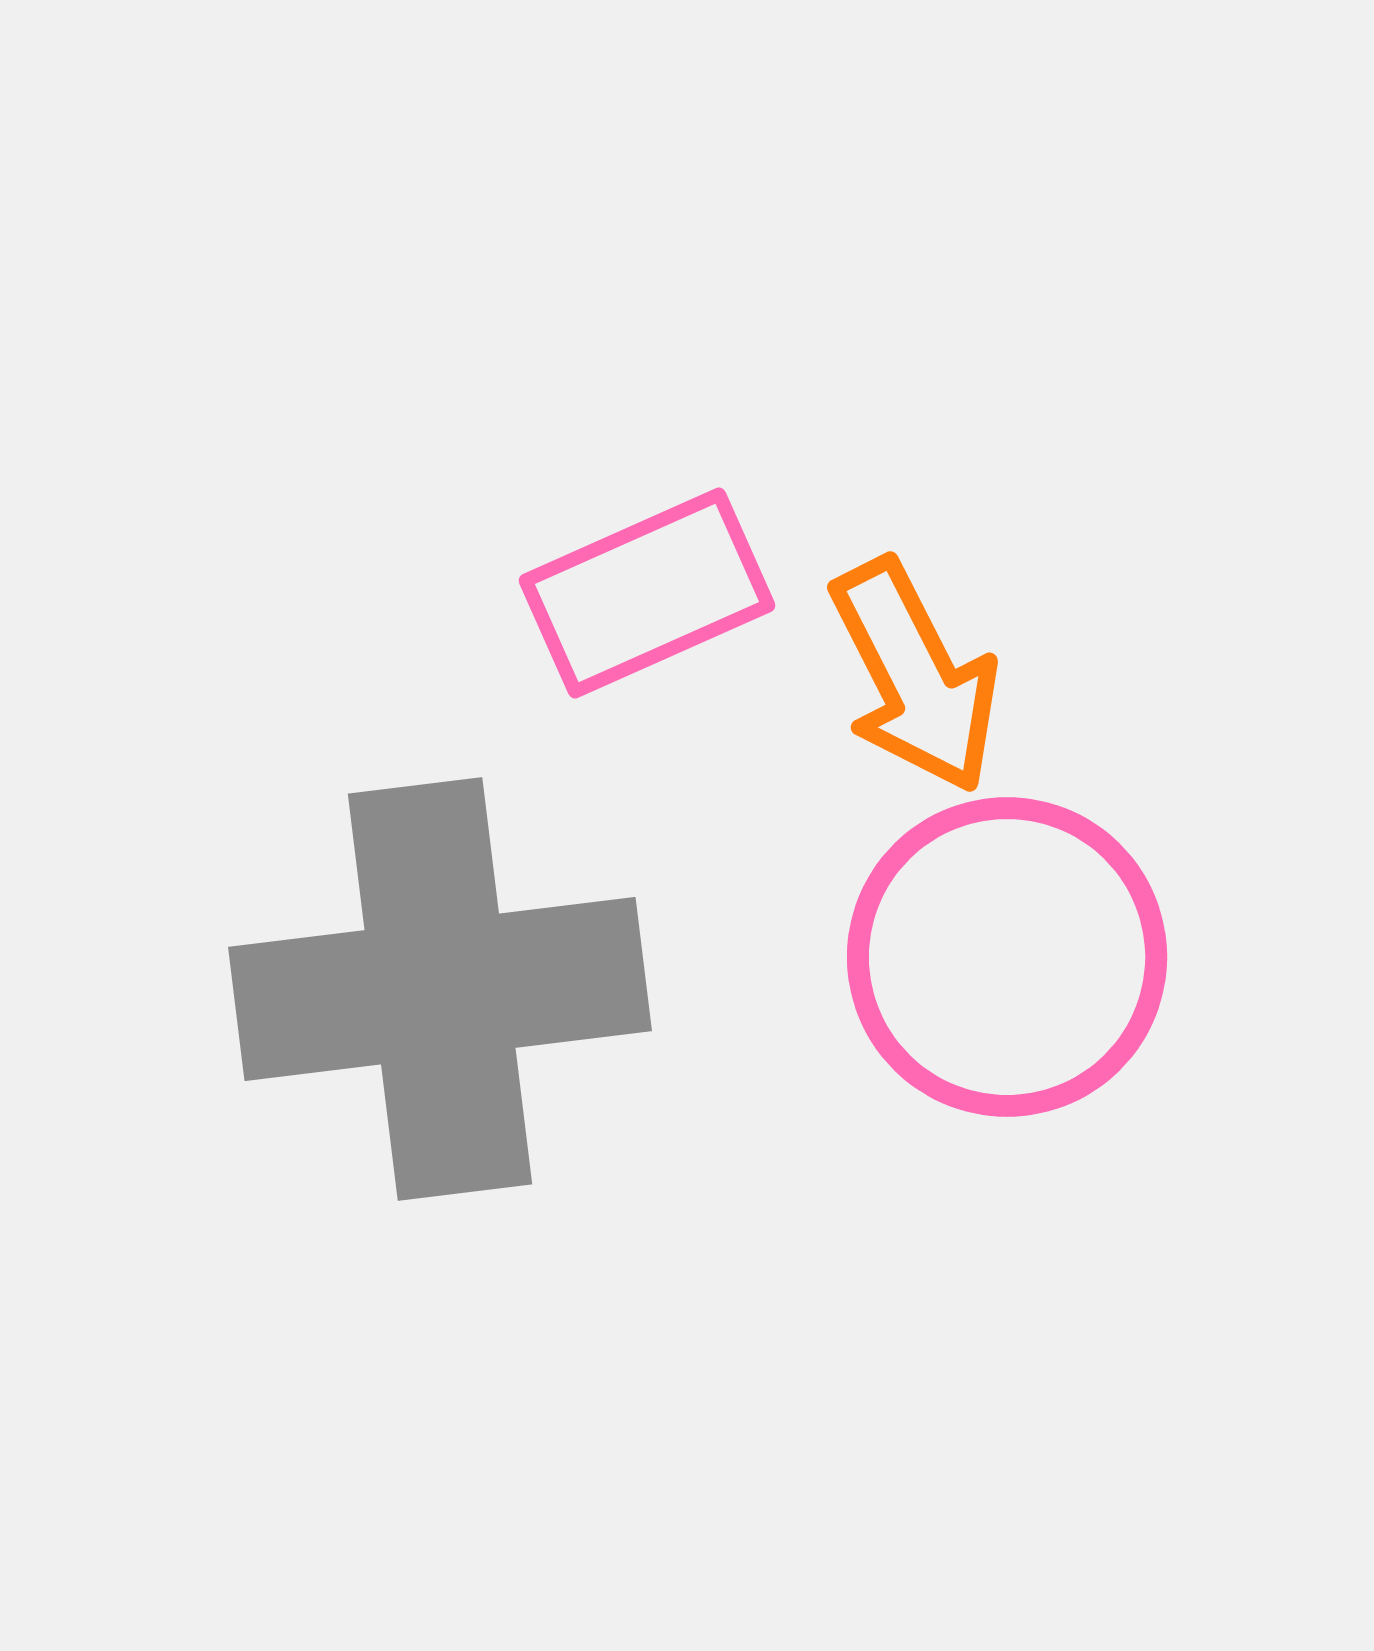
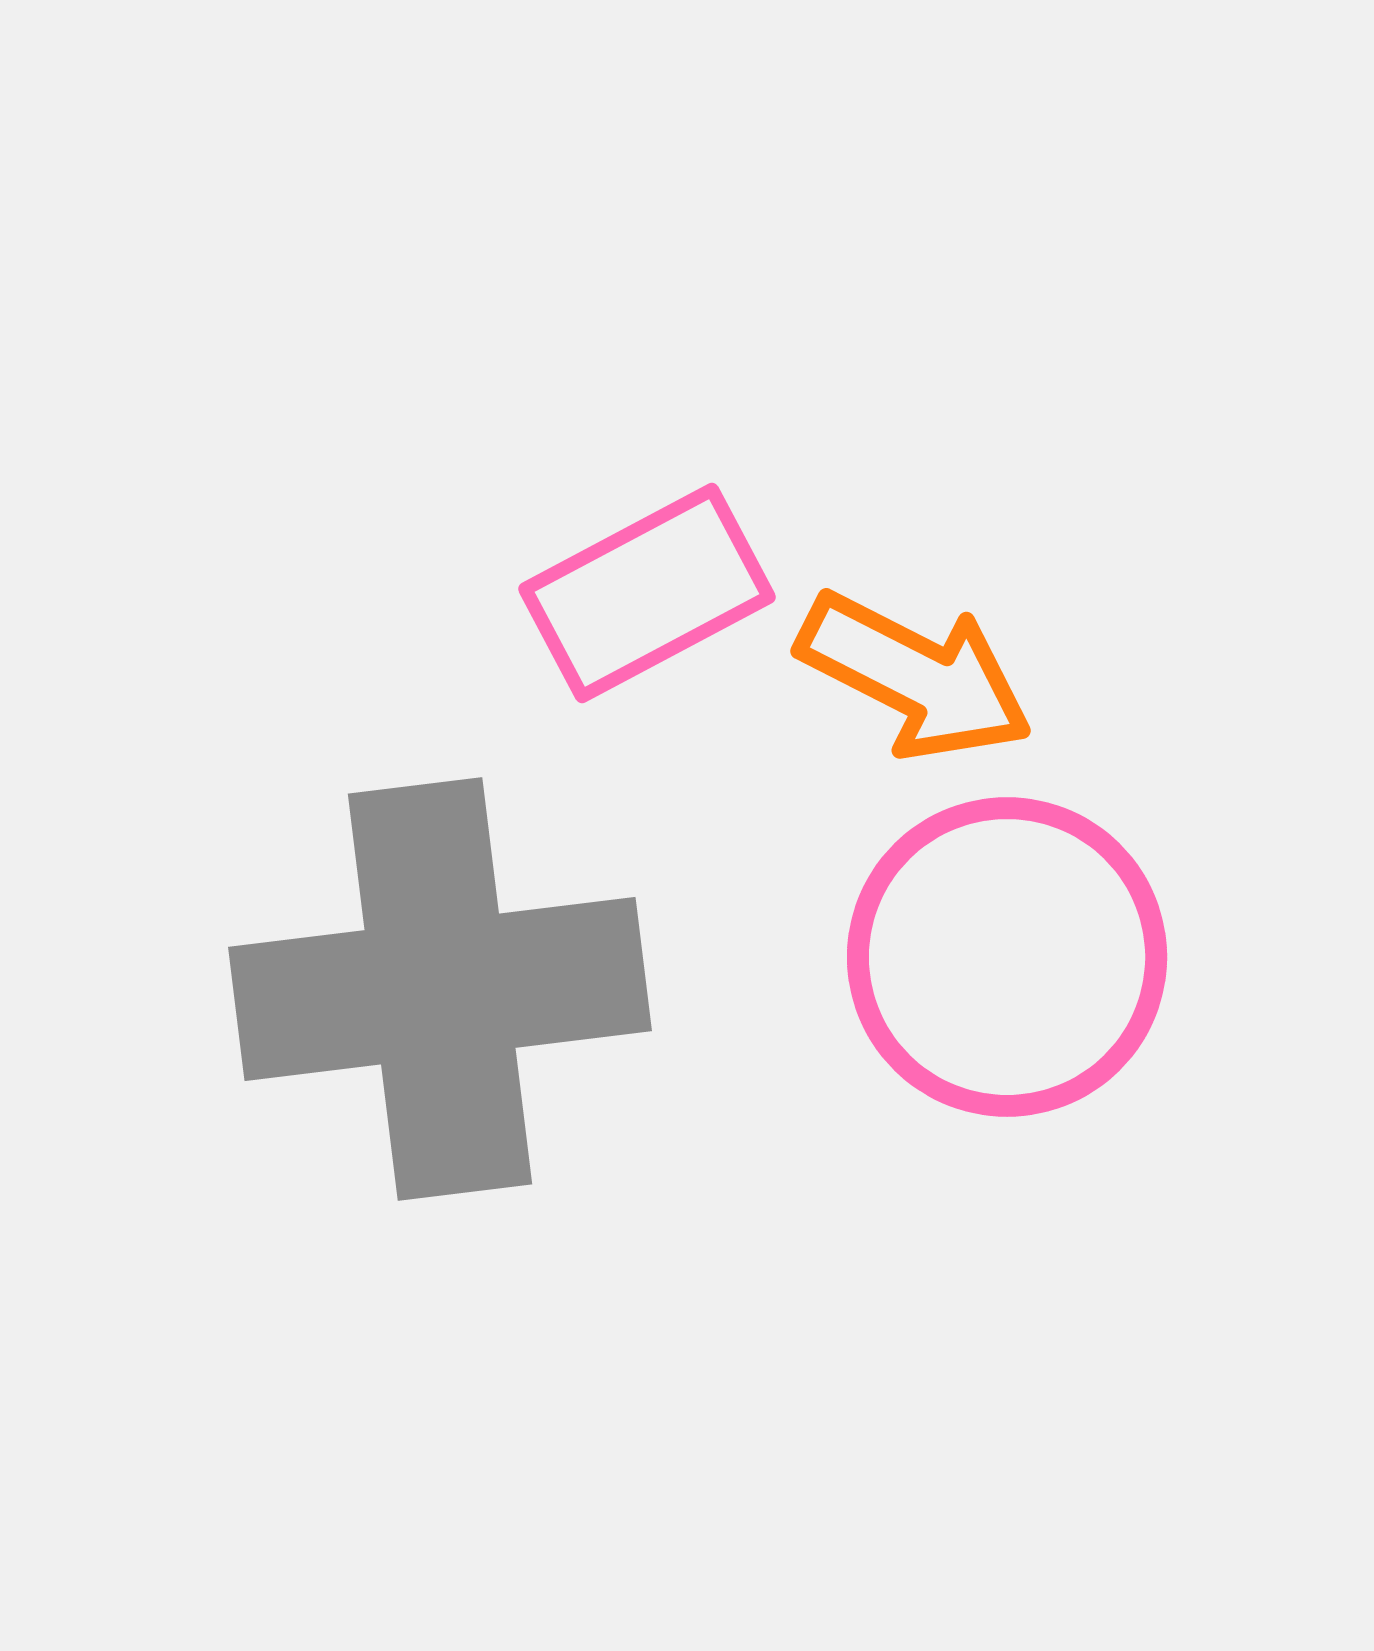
pink rectangle: rotated 4 degrees counterclockwise
orange arrow: rotated 36 degrees counterclockwise
